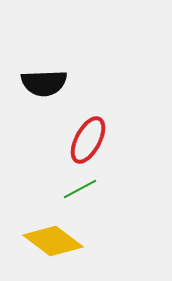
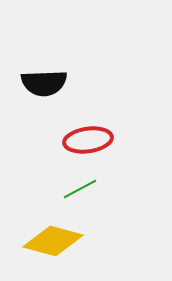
red ellipse: rotated 54 degrees clockwise
yellow diamond: rotated 22 degrees counterclockwise
